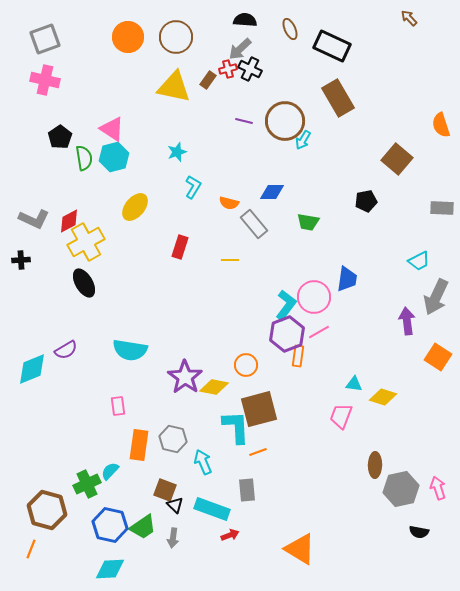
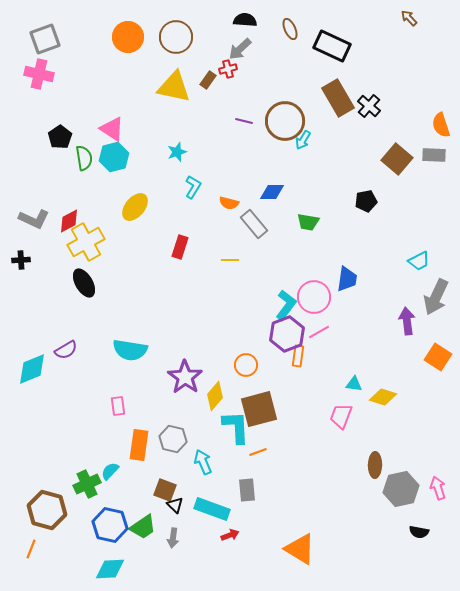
black cross at (250, 69): moved 119 px right, 37 px down; rotated 15 degrees clockwise
pink cross at (45, 80): moved 6 px left, 6 px up
gray rectangle at (442, 208): moved 8 px left, 53 px up
yellow diamond at (214, 387): moved 1 px right, 9 px down; rotated 60 degrees counterclockwise
